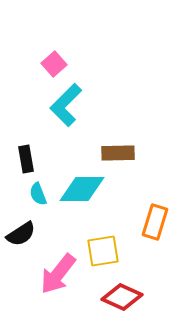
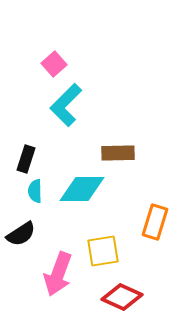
black rectangle: rotated 28 degrees clockwise
cyan semicircle: moved 3 px left, 3 px up; rotated 20 degrees clockwise
pink arrow: rotated 18 degrees counterclockwise
